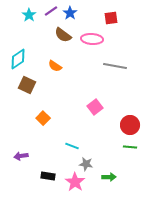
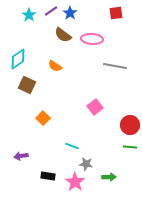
red square: moved 5 px right, 5 px up
